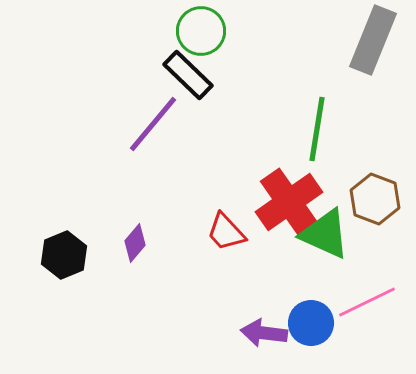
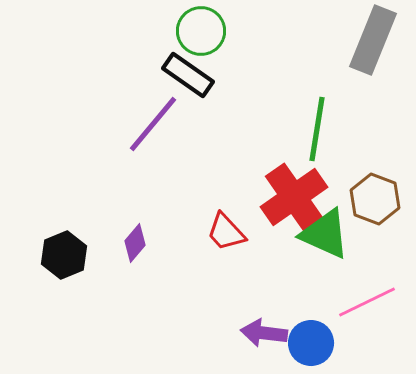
black rectangle: rotated 9 degrees counterclockwise
red cross: moved 5 px right, 5 px up
blue circle: moved 20 px down
